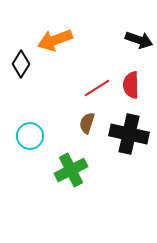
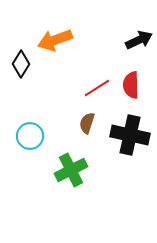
black arrow: rotated 44 degrees counterclockwise
black cross: moved 1 px right, 1 px down
